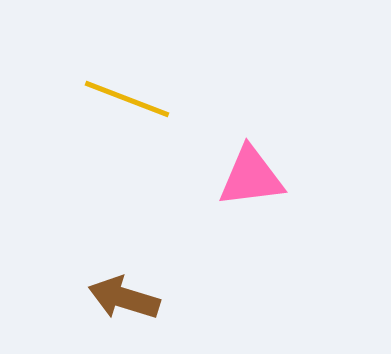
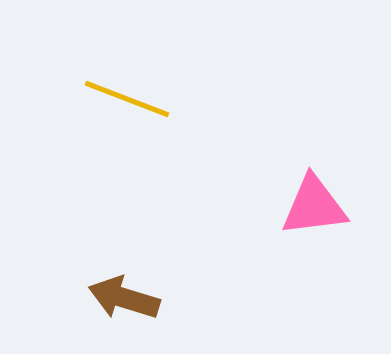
pink triangle: moved 63 px right, 29 px down
